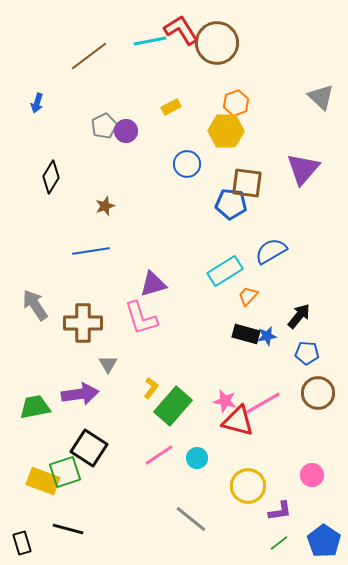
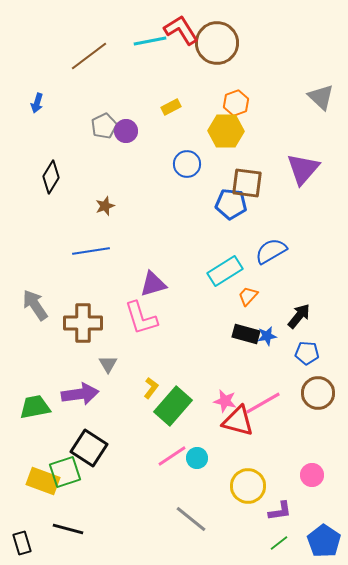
pink line at (159, 455): moved 13 px right, 1 px down
